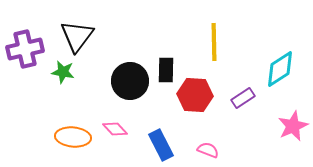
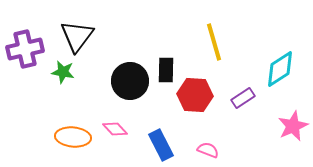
yellow line: rotated 15 degrees counterclockwise
